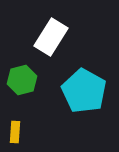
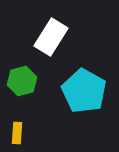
green hexagon: moved 1 px down
yellow rectangle: moved 2 px right, 1 px down
